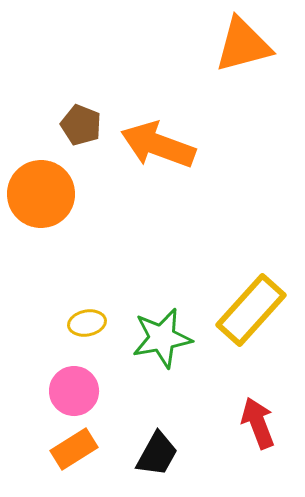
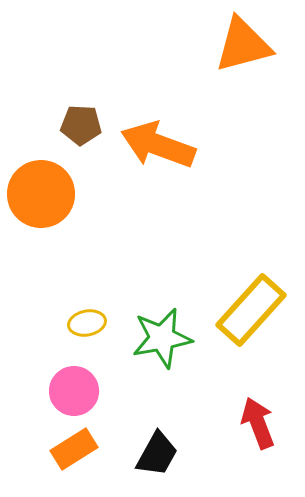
brown pentagon: rotated 18 degrees counterclockwise
